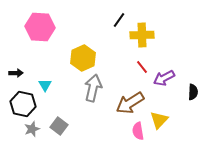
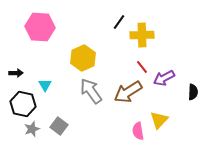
black line: moved 2 px down
gray arrow: moved 2 px left, 3 px down; rotated 48 degrees counterclockwise
brown arrow: moved 2 px left, 11 px up
